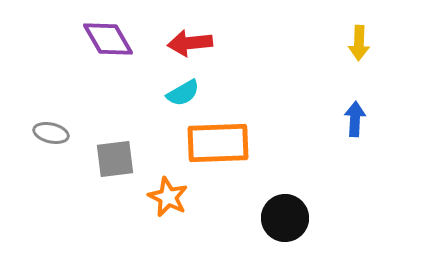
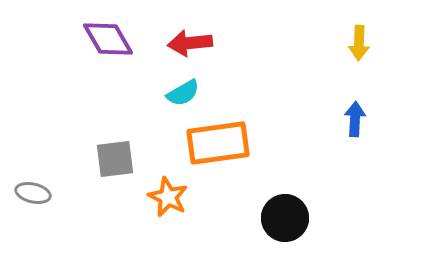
gray ellipse: moved 18 px left, 60 px down
orange rectangle: rotated 6 degrees counterclockwise
